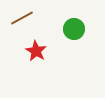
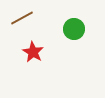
red star: moved 3 px left, 1 px down
